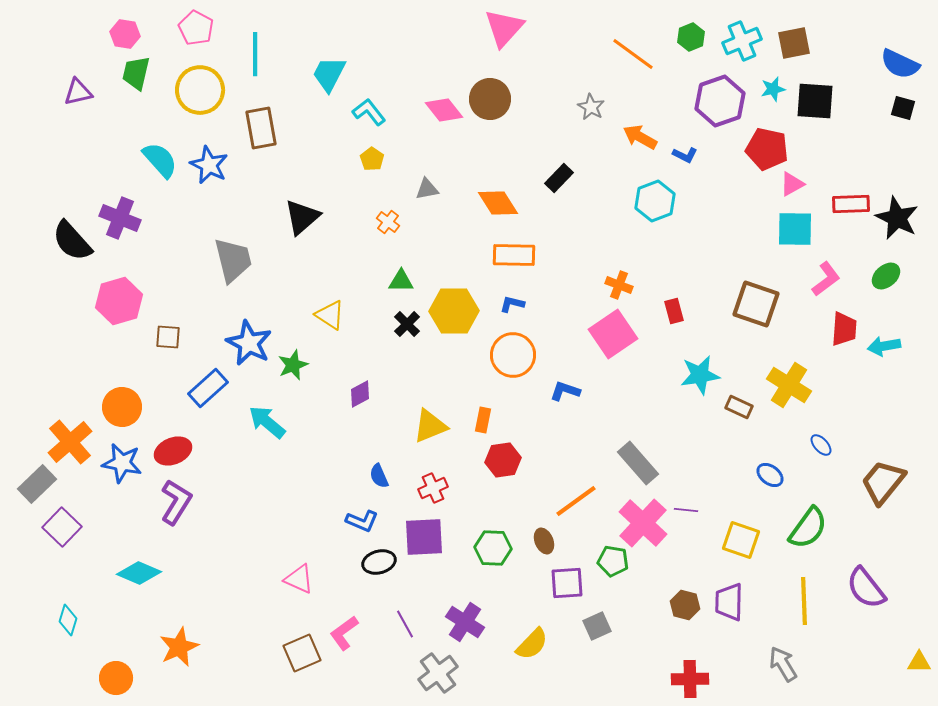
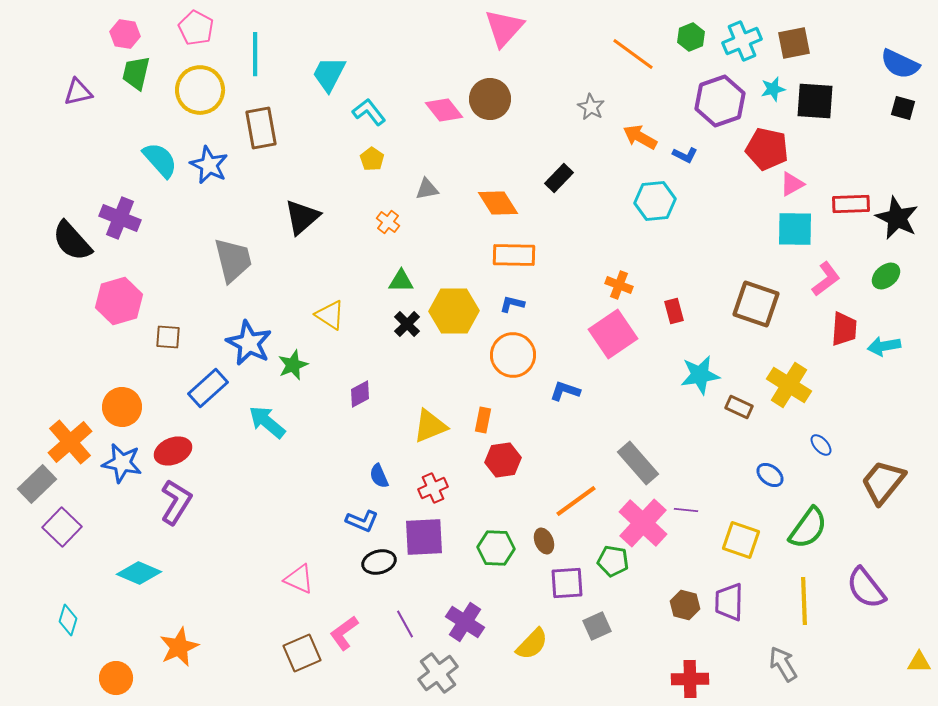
cyan hexagon at (655, 201): rotated 15 degrees clockwise
green hexagon at (493, 548): moved 3 px right
